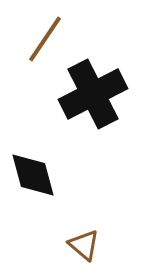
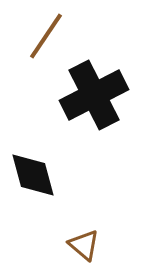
brown line: moved 1 px right, 3 px up
black cross: moved 1 px right, 1 px down
